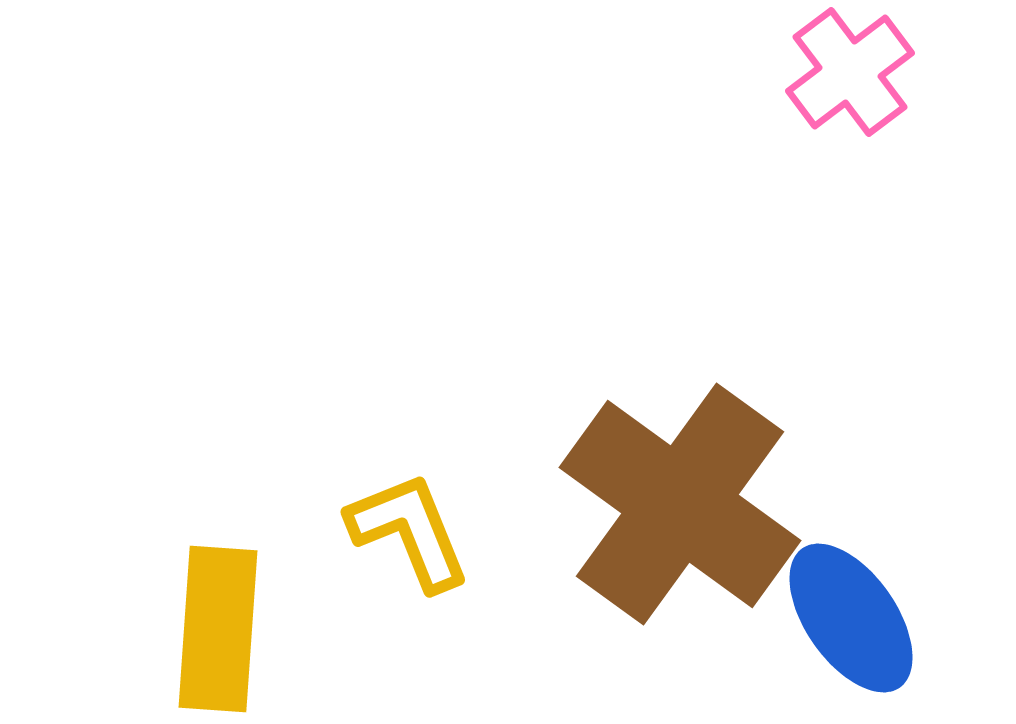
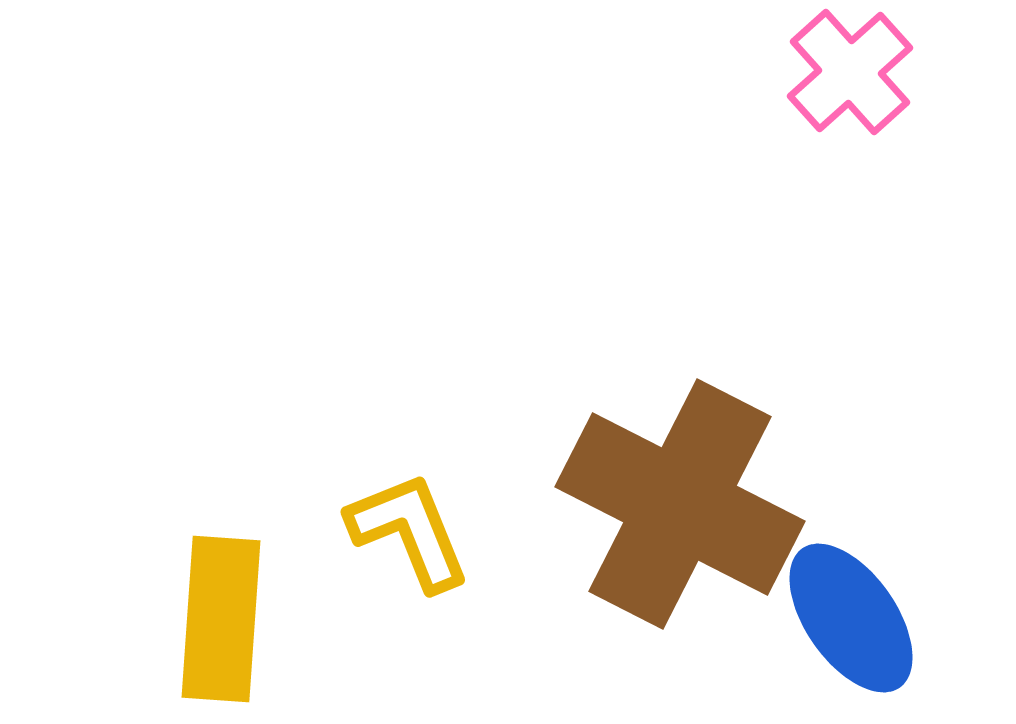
pink cross: rotated 5 degrees counterclockwise
brown cross: rotated 9 degrees counterclockwise
yellow rectangle: moved 3 px right, 10 px up
